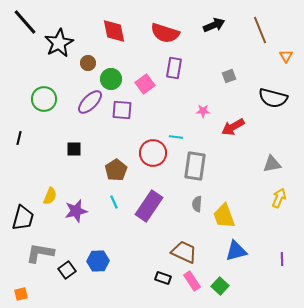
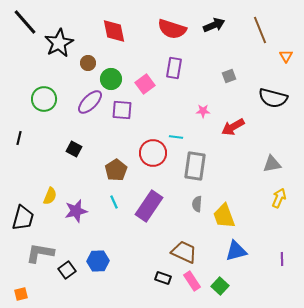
red semicircle at (165, 33): moved 7 px right, 4 px up
black square at (74, 149): rotated 28 degrees clockwise
